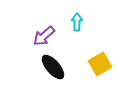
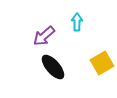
yellow square: moved 2 px right, 1 px up
